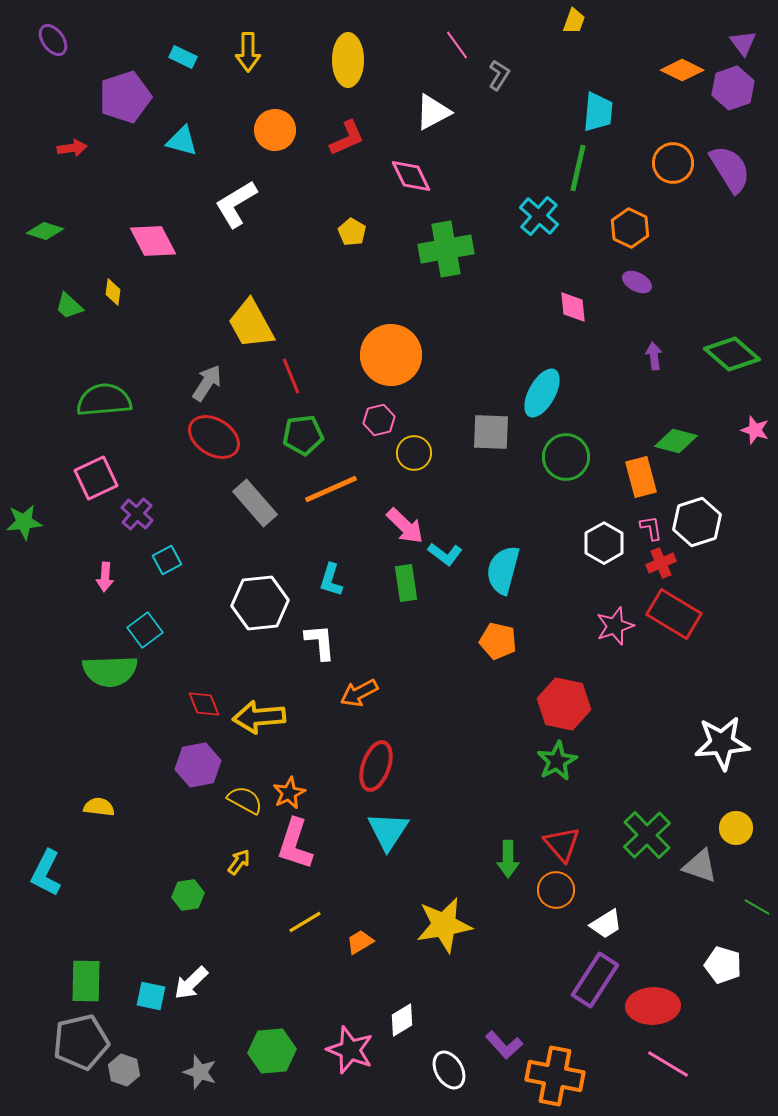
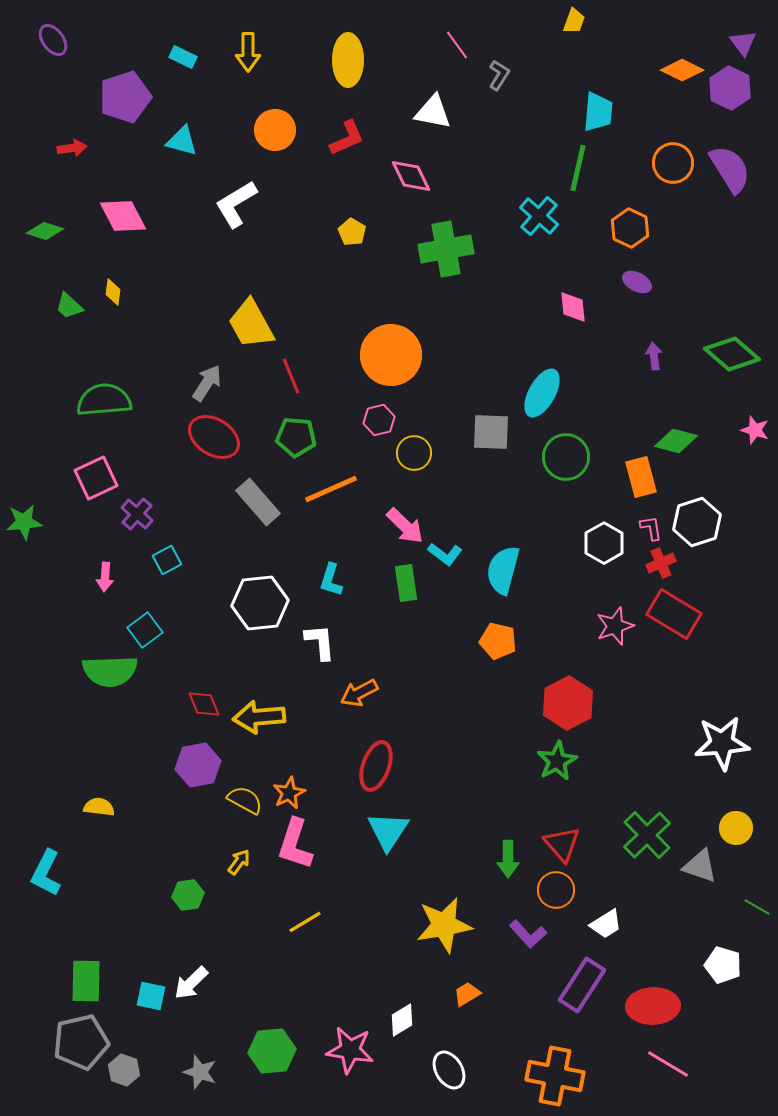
purple hexagon at (733, 88): moved 3 px left; rotated 15 degrees counterclockwise
white triangle at (433, 112): rotated 39 degrees clockwise
pink diamond at (153, 241): moved 30 px left, 25 px up
green pentagon at (303, 435): moved 7 px left, 2 px down; rotated 12 degrees clockwise
gray rectangle at (255, 503): moved 3 px right, 1 px up
red hexagon at (564, 704): moved 4 px right, 1 px up; rotated 21 degrees clockwise
orange trapezoid at (360, 942): moved 107 px right, 52 px down
purple rectangle at (595, 980): moved 13 px left, 5 px down
purple L-shape at (504, 1045): moved 24 px right, 111 px up
pink star at (350, 1050): rotated 12 degrees counterclockwise
